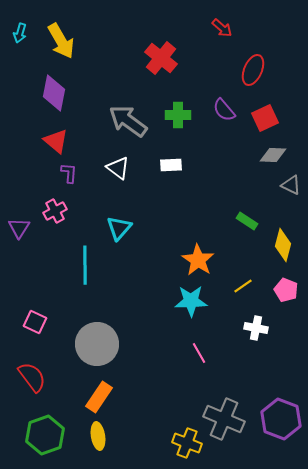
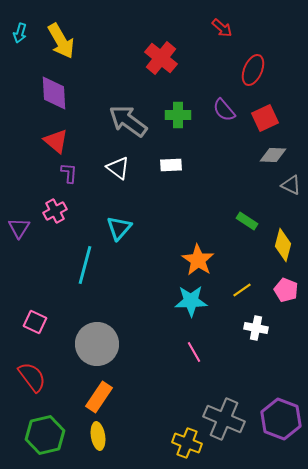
purple diamond: rotated 15 degrees counterclockwise
cyan line: rotated 15 degrees clockwise
yellow line: moved 1 px left, 4 px down
pink line: moved 5 px left, 1 px up
green hexagon: rotated 6 degrees clockwise
